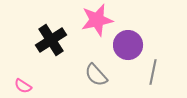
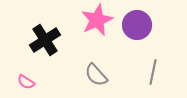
pink star: rotated 12 degrees counterclockwise
black cross: moved 6 px left
purple circle: moved 9 px right, 20 px up
pink semicircle: moved 3 px right, 4 px up
